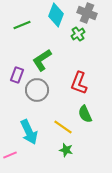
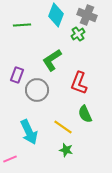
gray cross: moved 2 px down
green line: rotated 18 degrees clockwise
green L-shape: moved 10 px right
pink line: moved 4 px down
